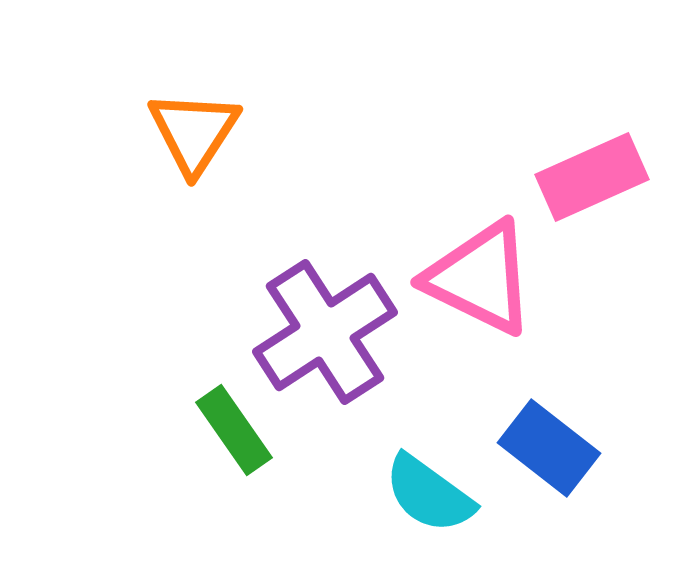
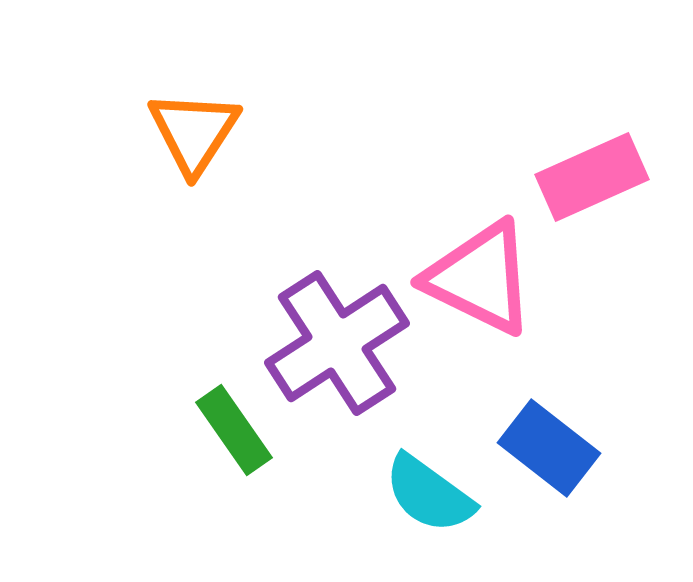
purple cross: moved 12 px right, 11 px down
